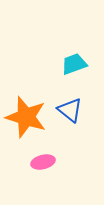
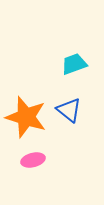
blue triangle: moved 1 px left
pink ellipse: moved 10 px left, 2 px up
